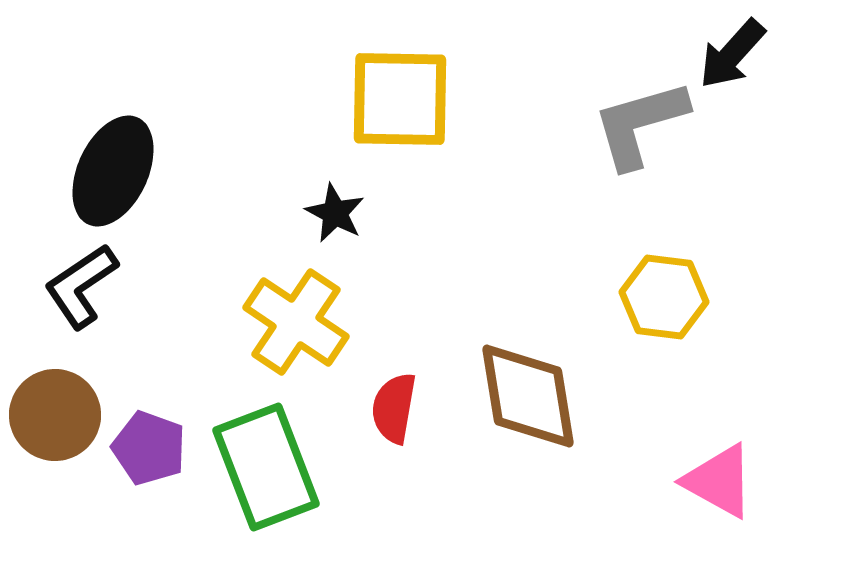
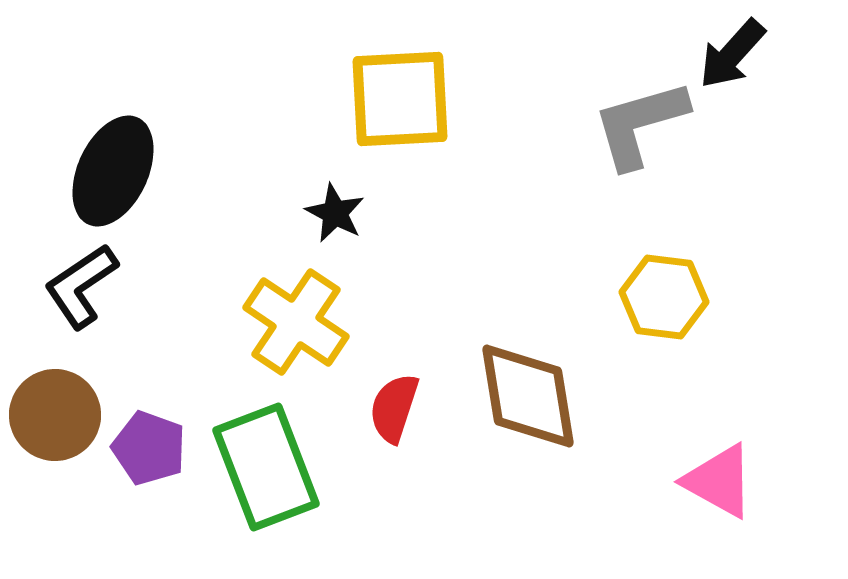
yellow square: rotated 4 degrees counterclockwise
red semicircle: rotated 8 degrees clockwise
